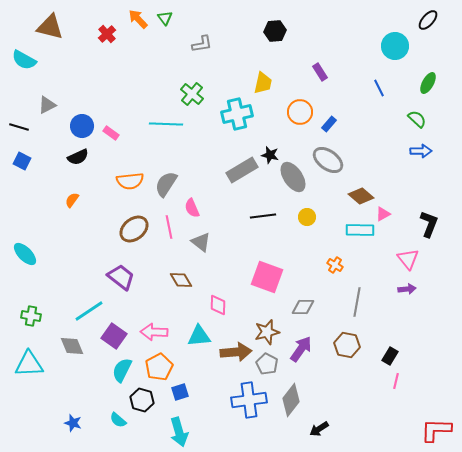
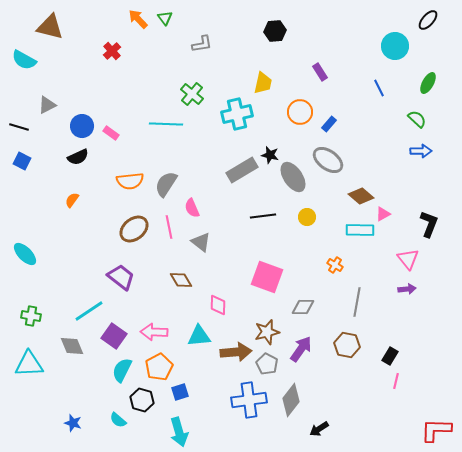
red cross at (107, 34): moved 5 px right, 17 px down
